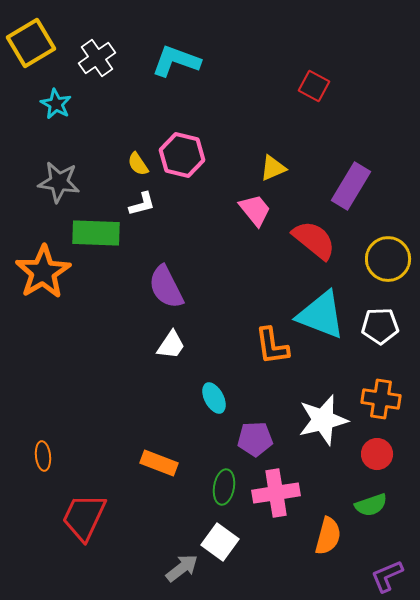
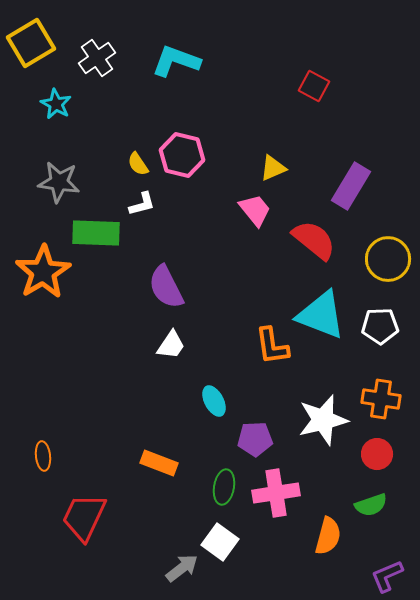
cyan ellipse: moved 3 px down
